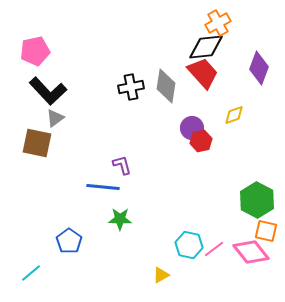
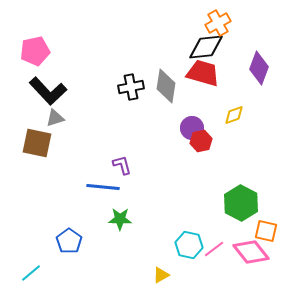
red trapezoid: rotated 32 degrees counterclockwise
gray triangle: rotated 18 degrees clockwise
green hexagon: moved 16 px left, 3 px down
